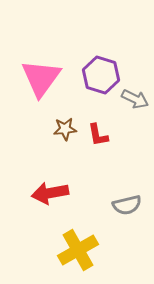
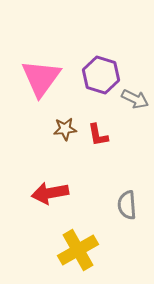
gray semicircle: rotated 100 degrees clockwise
